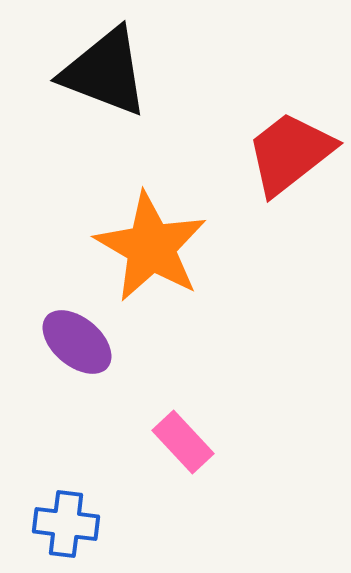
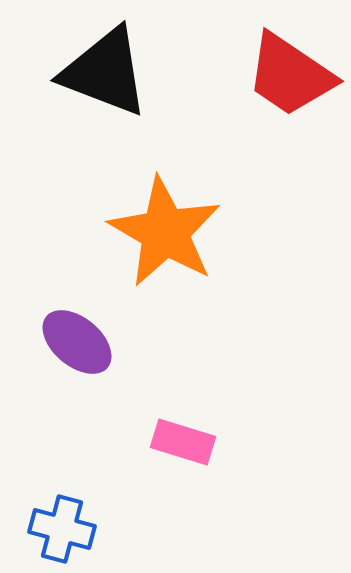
red trapezoid: moved 78 px up; rotated 108 degrees counterclockwise
orange star: moved 14 px right, 15 px up
pink rectangle: rotated 30 degrees counterclockwise
blue cross: moved 4 px left, 5 px down; rotated 8 degrees clockwise
